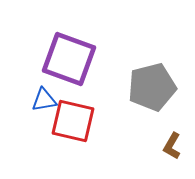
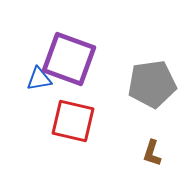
gray pentagon: moved 3 px up; rotated 6 degrees clockwise
blue triangle: moved 5 px left, 21 px up
brown L-shape: moved 20 px left, 7 px down; rotated 12 degrees counterclockwise
